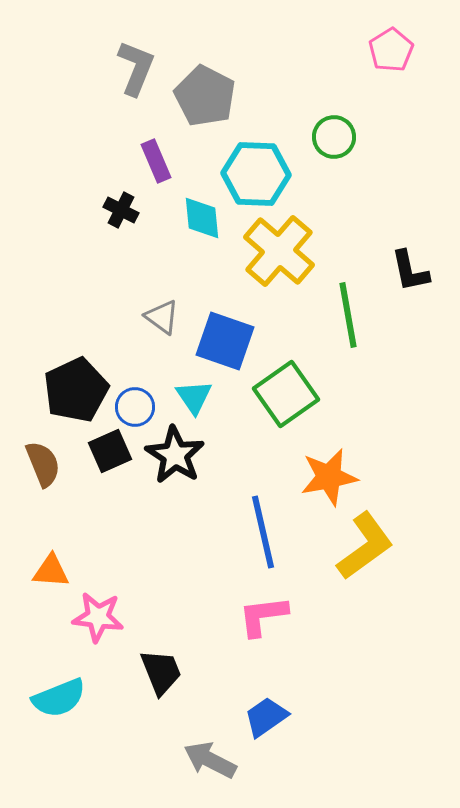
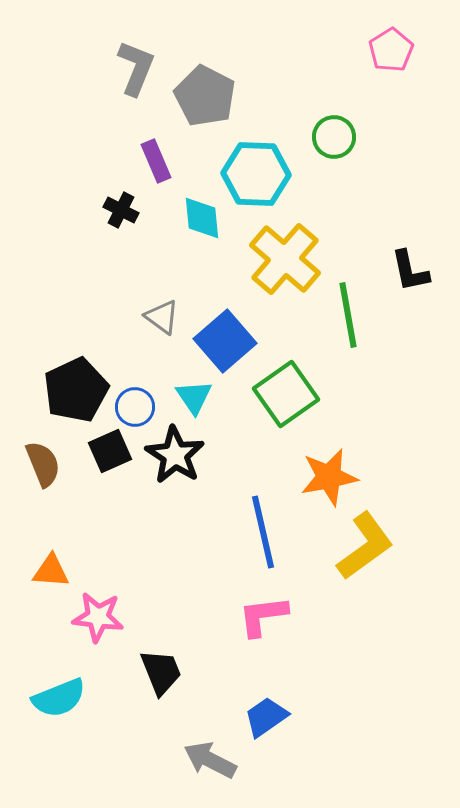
yellow cross: moved 6 px right, 8 px down
blue square: rotated 30 degrees clockwise
